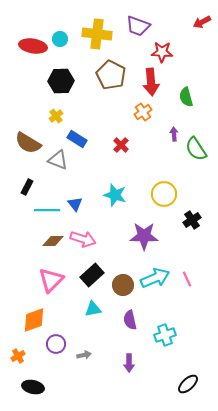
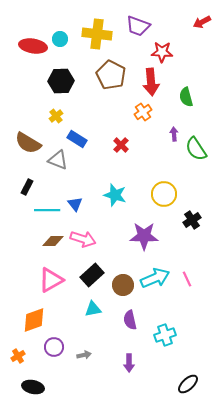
pink triangle at (51, 280): rotated 16 degrees clockwise
purple circle at (56, 344): moved 2 px left, 3 px down
